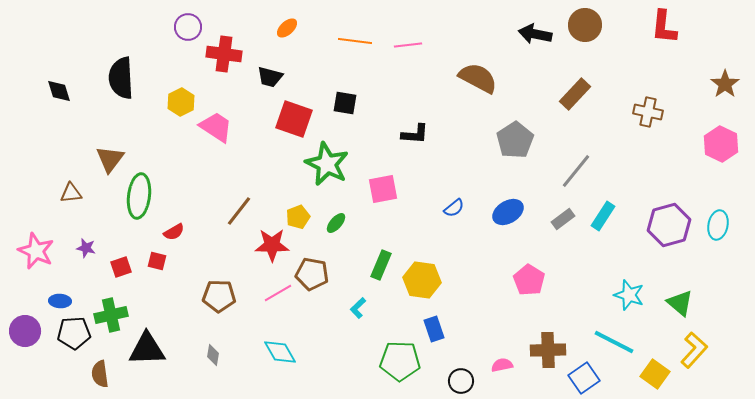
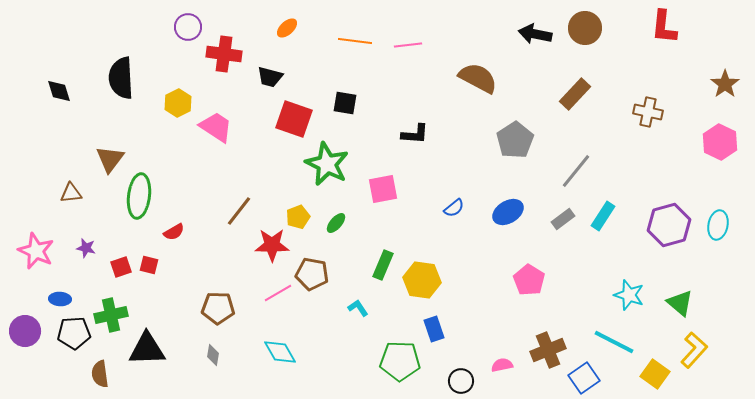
brown circle at (585, 25): moved 3 px down
yellow hexagon at (181, 102): moved 3 px left, 1 px down
pink hexagon at (721, 144): moved 1 px left, 2 px up
red square at (157, 261): moved 8 px left, 4 px down
green rectangle at (381, 265): moved 2 px right
brown pentagon at (219, 296): moved 1 px left, 12 px down
blue ellipse at (60, 301): moved 2 px up
cyan L-shape at (358, 308): rotated 100 degrees clockwise
brown cross at (548, 350): rotated 20 degrees counterclockwise
